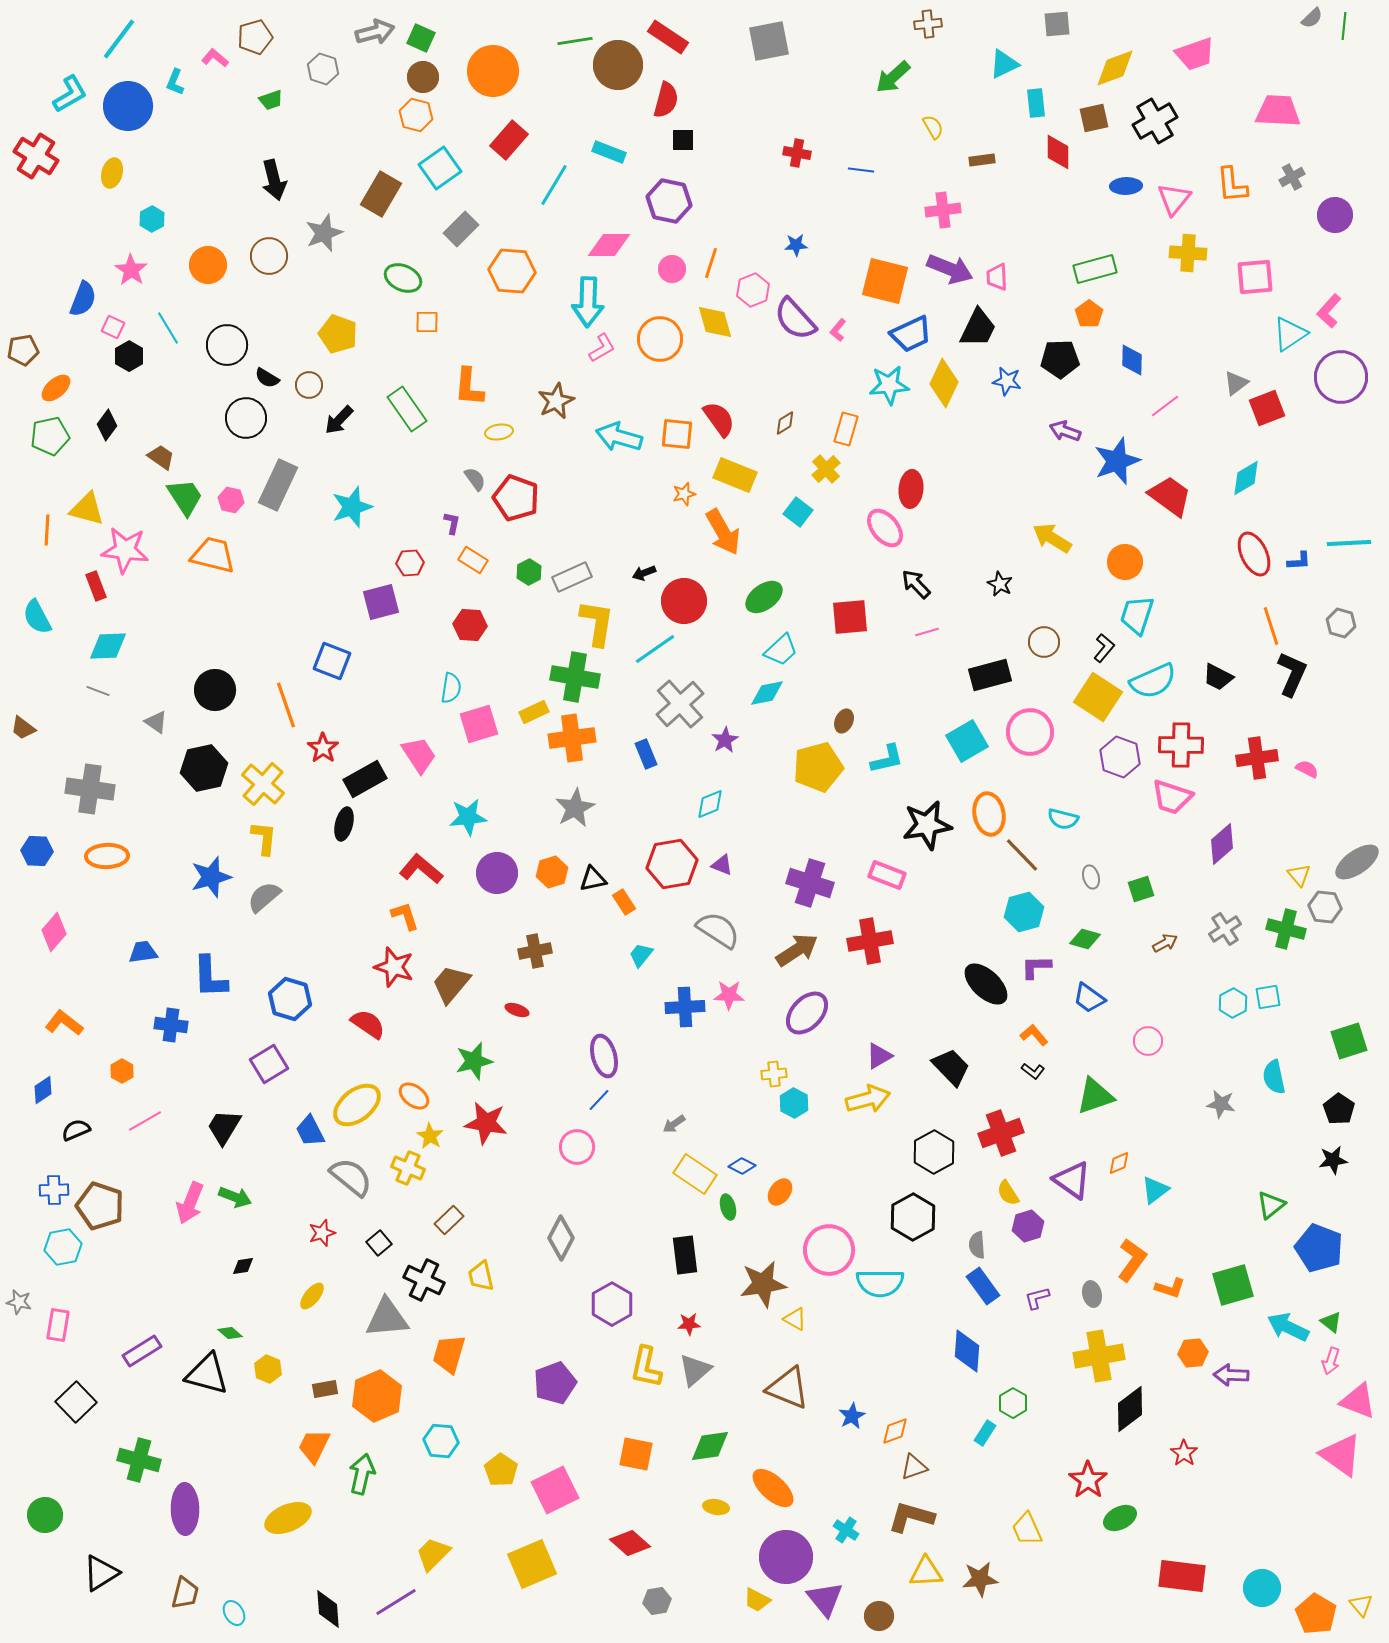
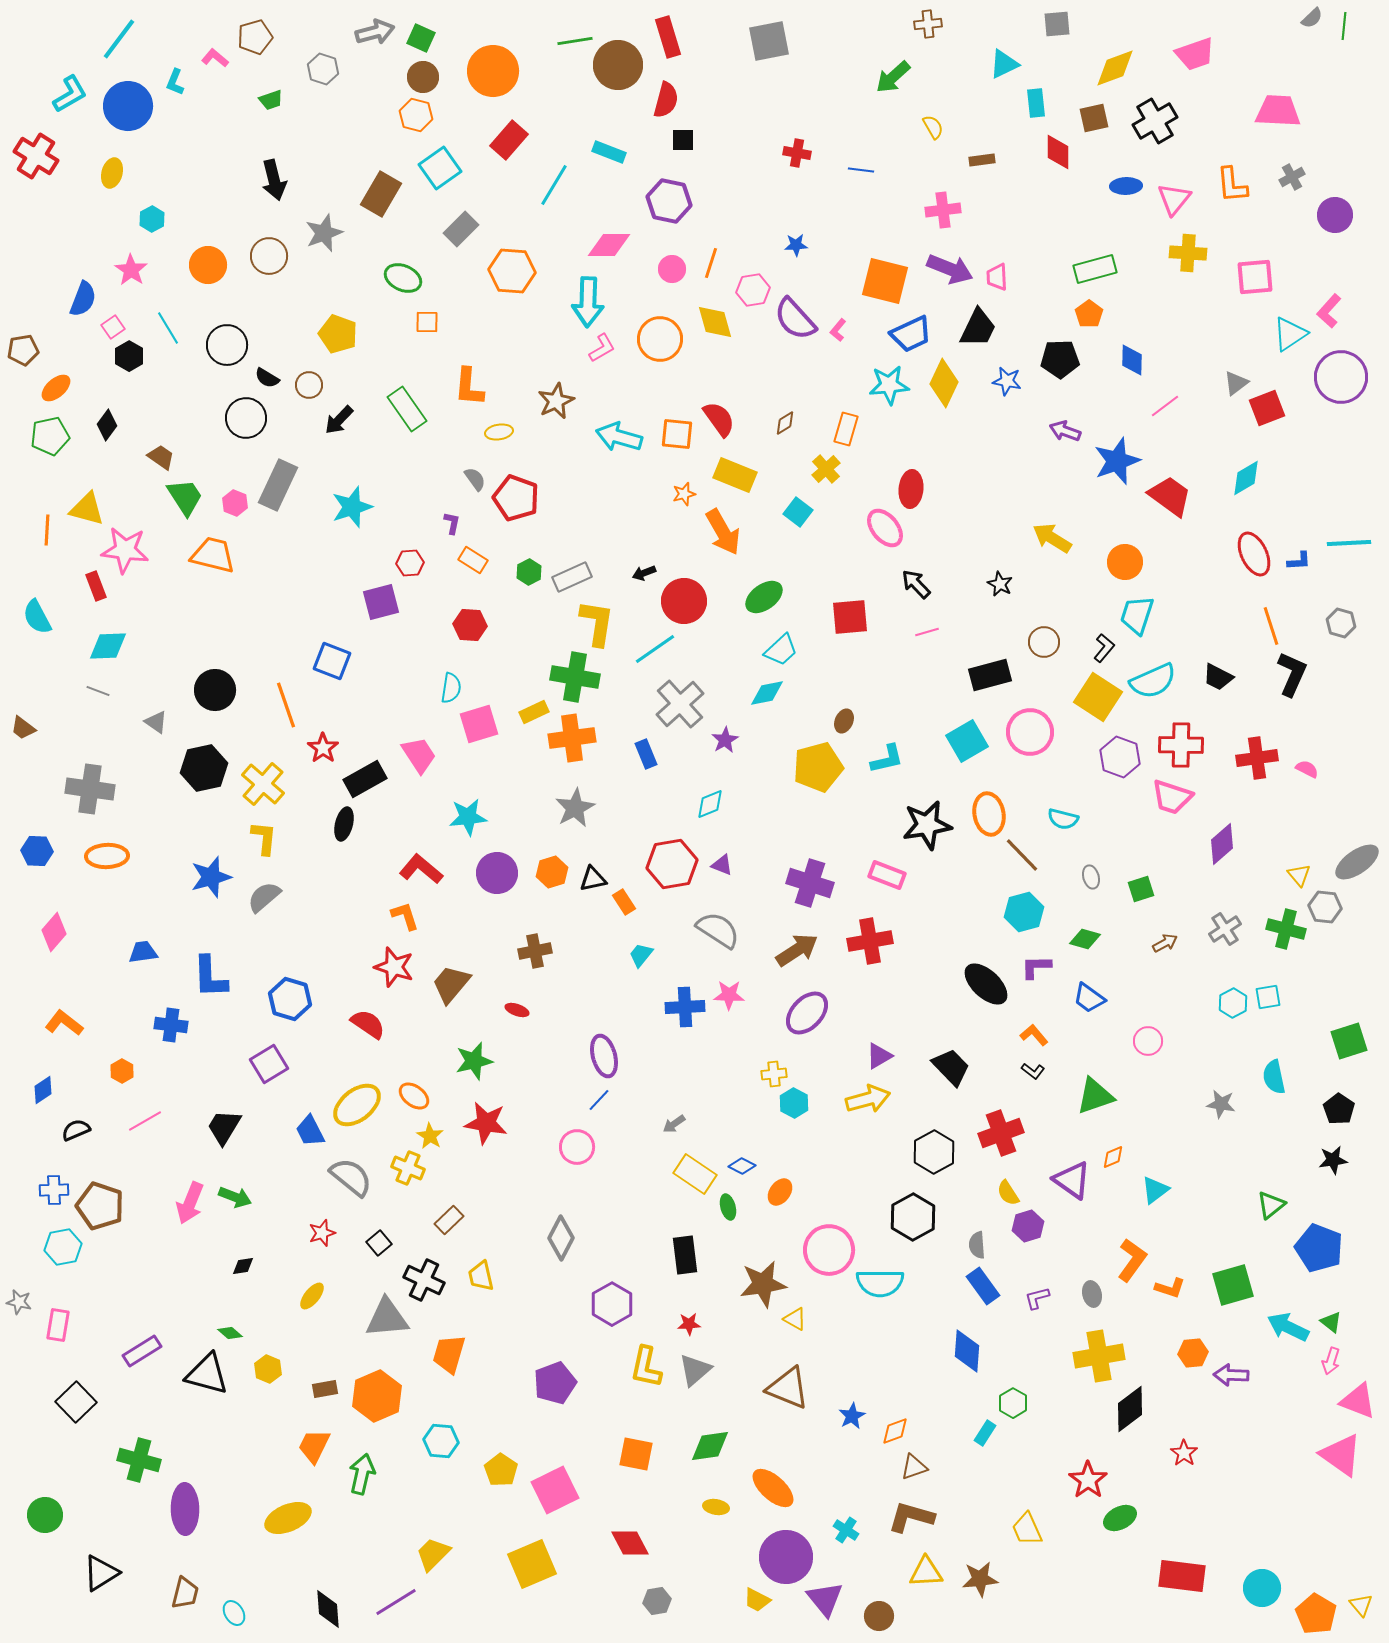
red rectangle at (668, 37): rotated 39 degrees clockwise
pink hexagon at (753, 290): rotated 12 degrees clockwise
pink square at (113, 327): rotated 30 degrees clockwise
pink hexagon at (231, 500): moved 4 px right, 3 px down; rotated 10 degrees clockwise
orange diamond at (1119, 1163): moved 6 px left, 6 px up
red diamond at (630, 1543): rotated 21 degrees clockwise
